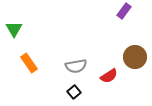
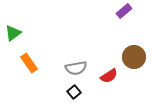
purple rectangle: rotated 14 degrees clockwise
green triangle: moved 1 px left, 4 px down; rotated 24 degrees clockwise
brown circle: moved 1 px left
gray semicircle: moved 2 px down
